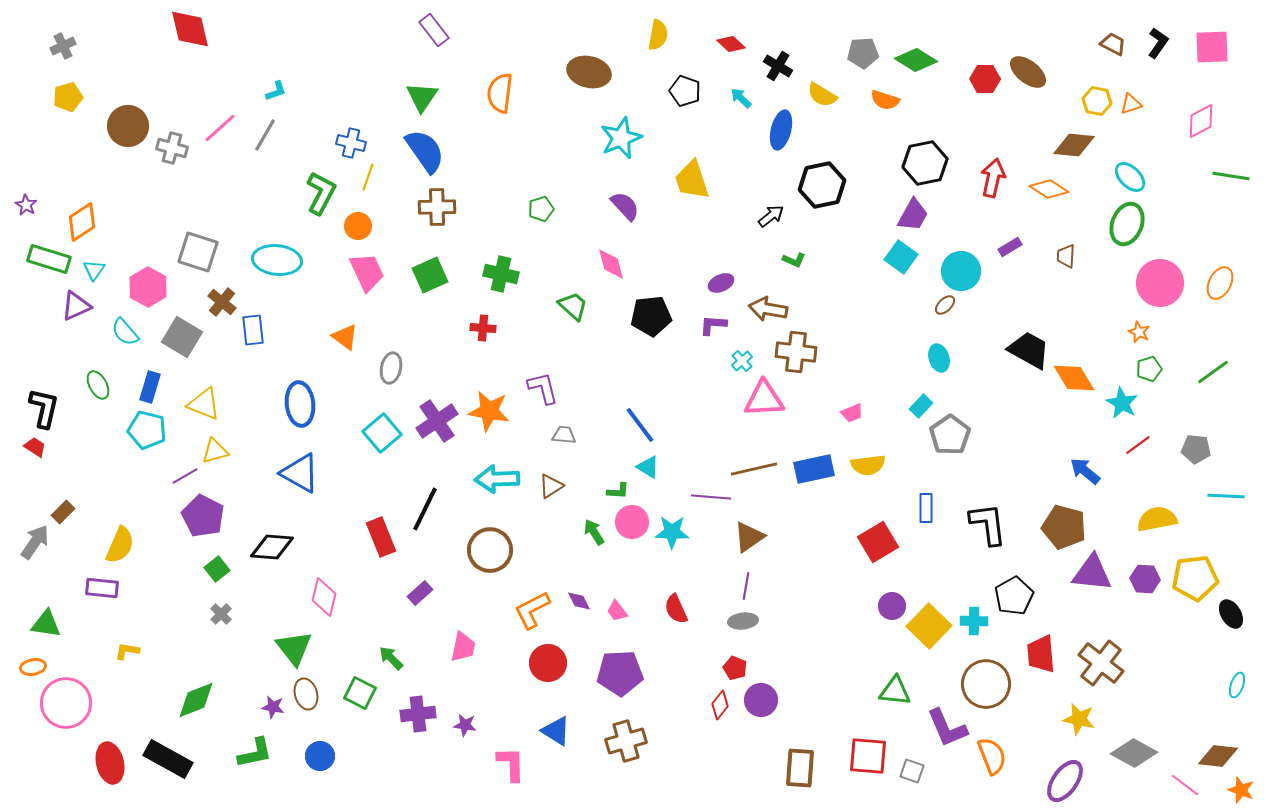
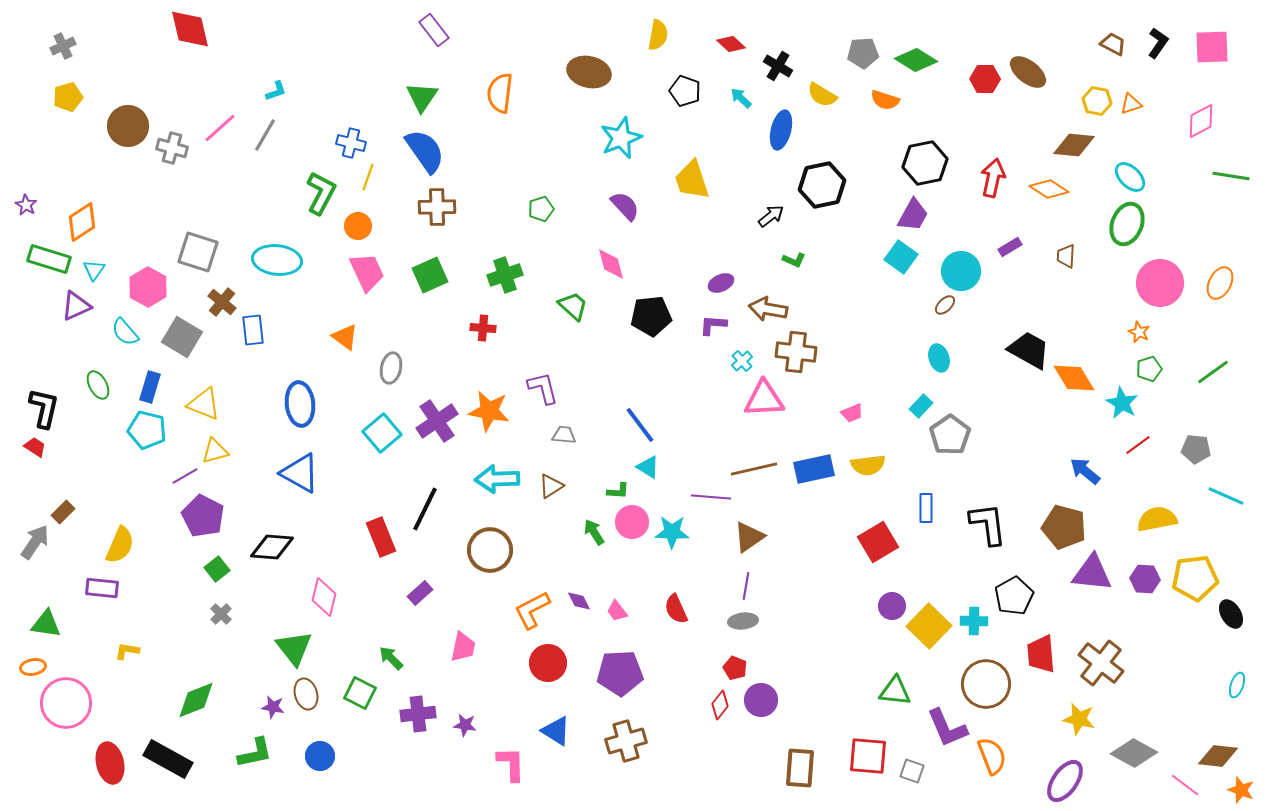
green cross at (501, 274): moved 4 px right, 1 px down; rotated 32 degrees counterclockwise
cyan line at (1226, 496): rotated 21 degrees clockwise
